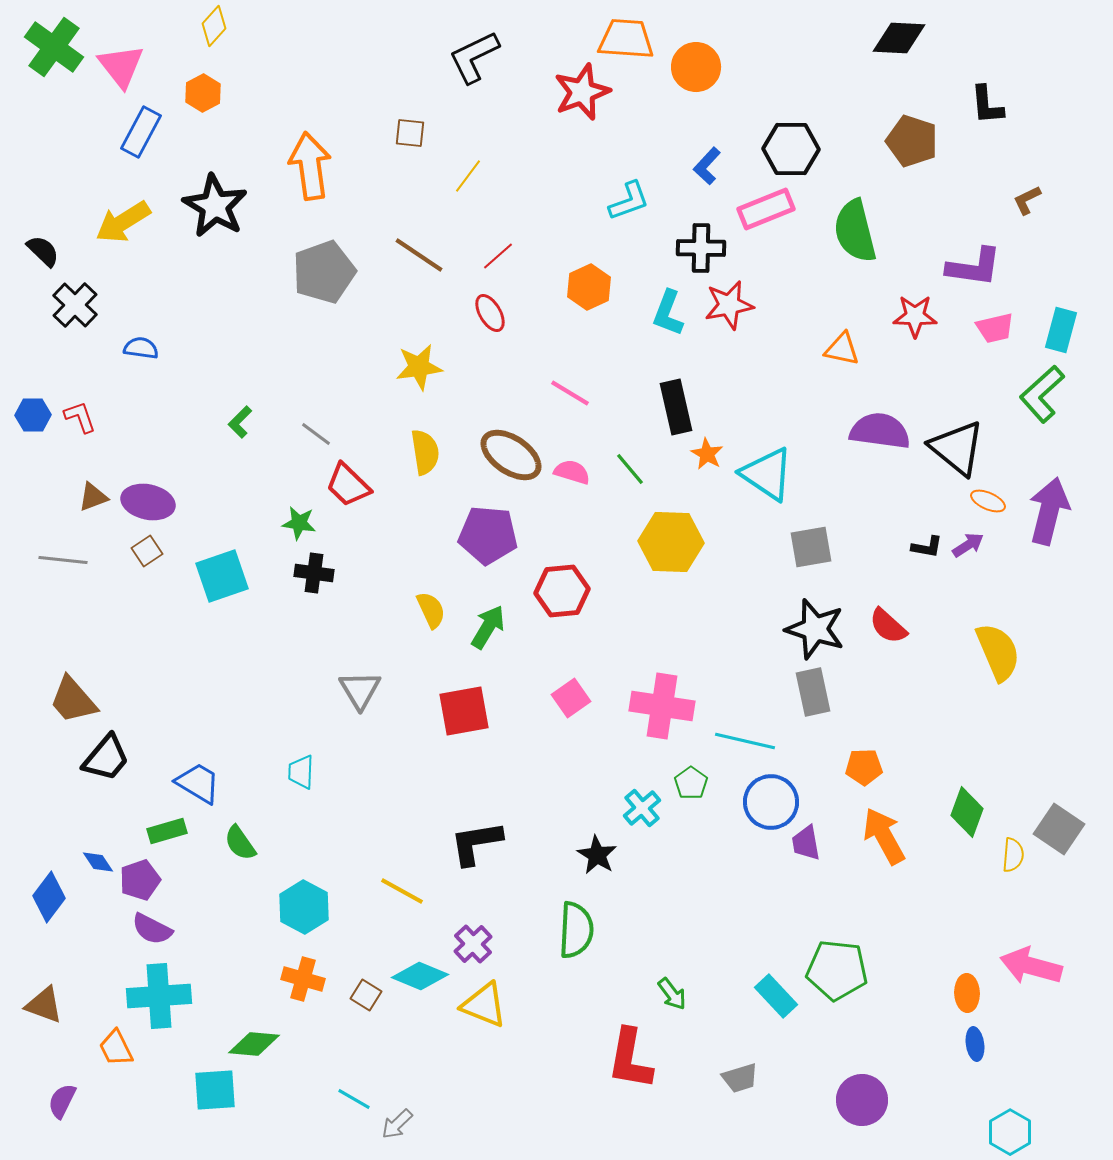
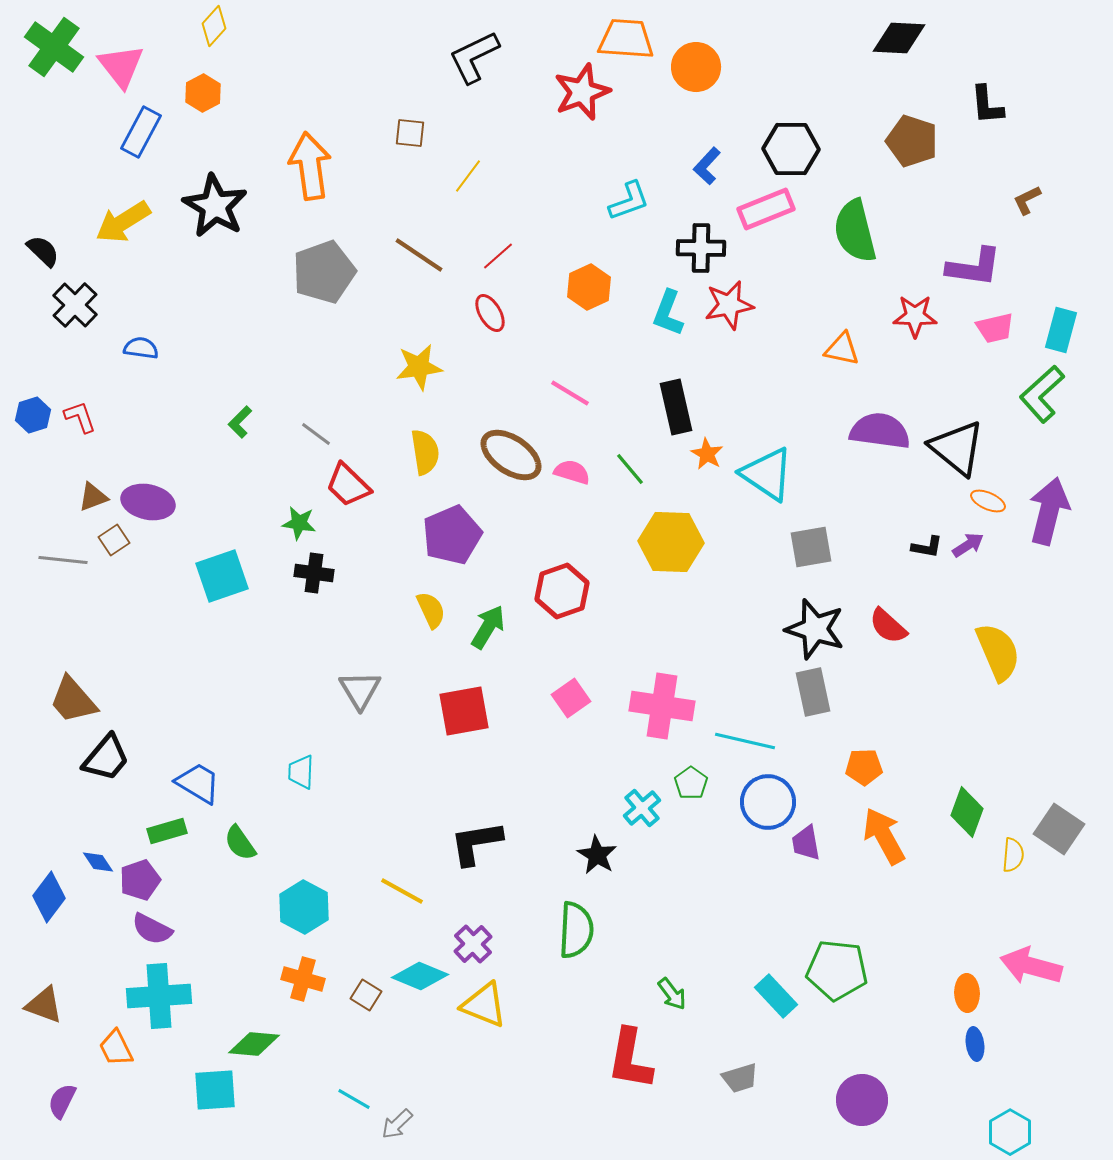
blue hexagon at (33, 415): rotated 16 degrees counterclockwise
purple pentagon at (488, 535): moved 36 px left; rotated 28 degrees counterclockwise
brown square at (147, 551): moved 33 px left, 11 px up
red hexagon at (562, 591): rotated 14 degrees counterclockwise
blue circle at (771, 802): moved 3 px left
